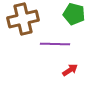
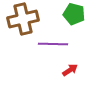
purple line: moved 2 px left
